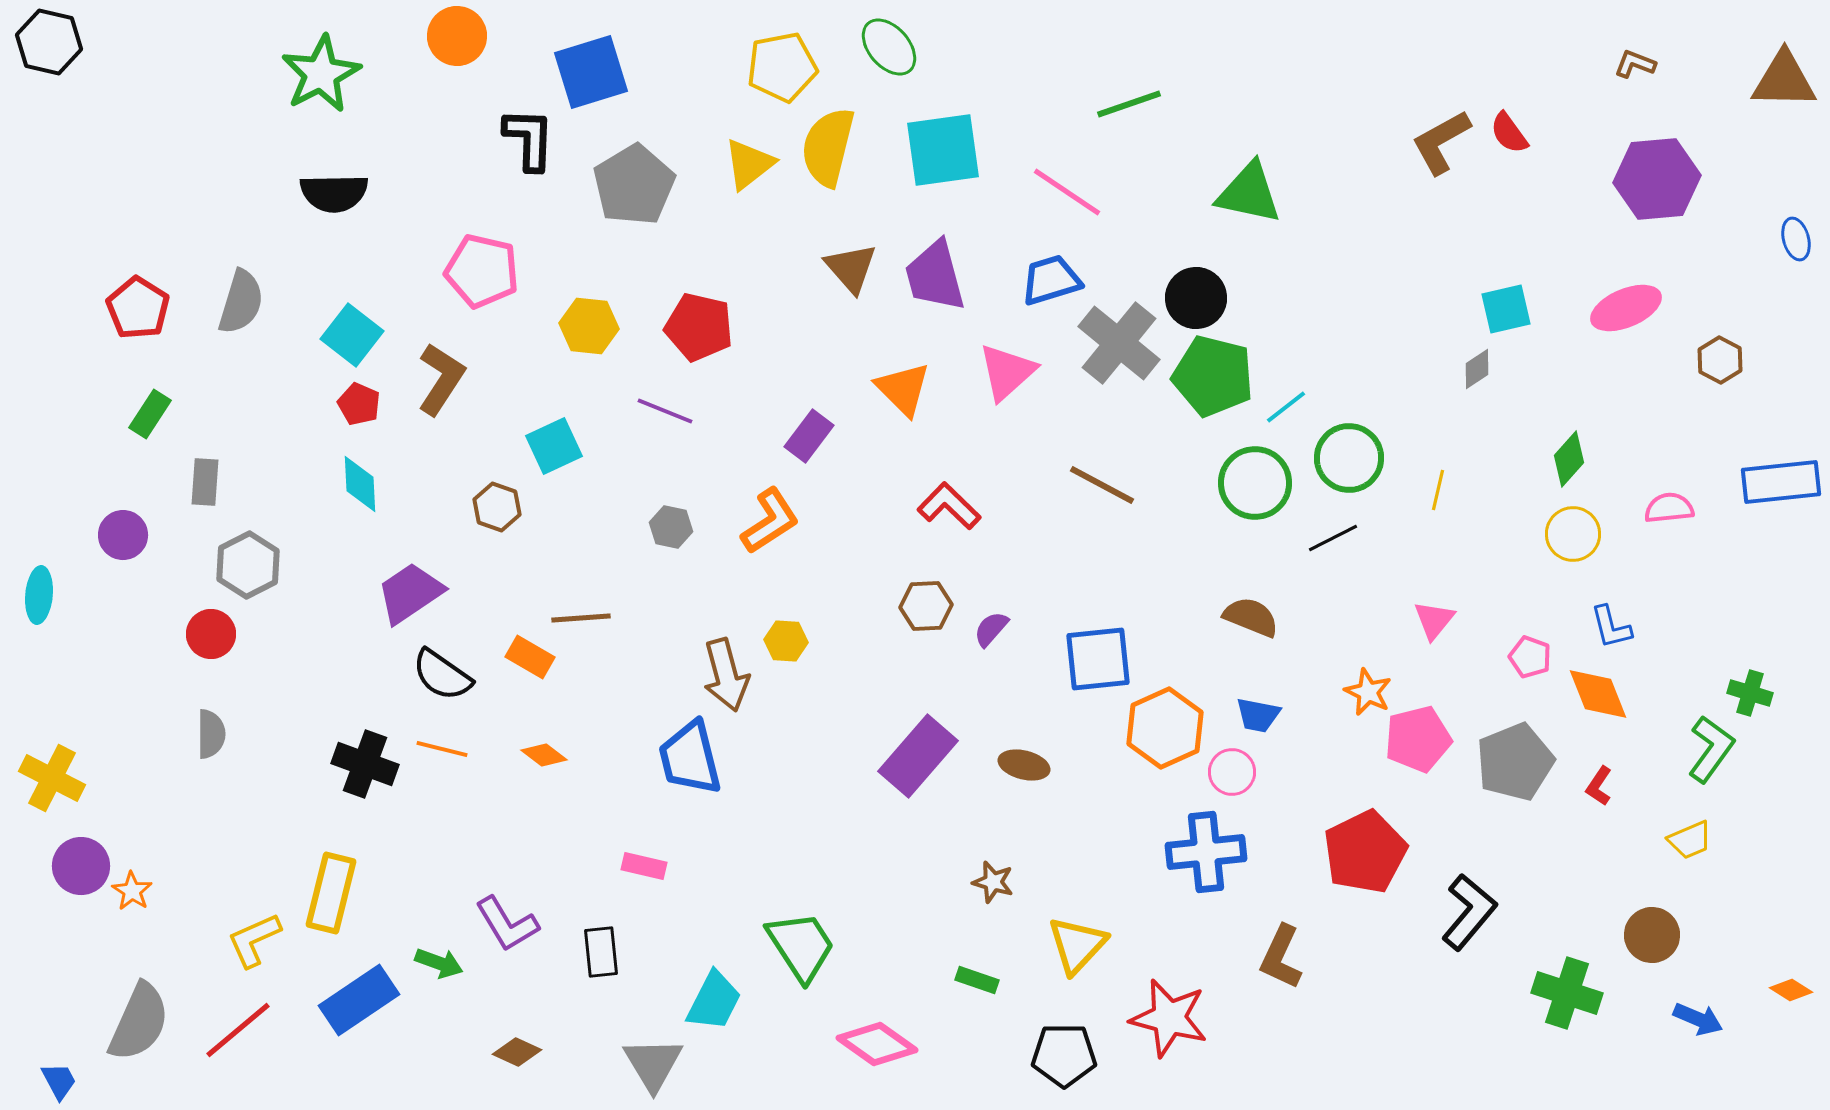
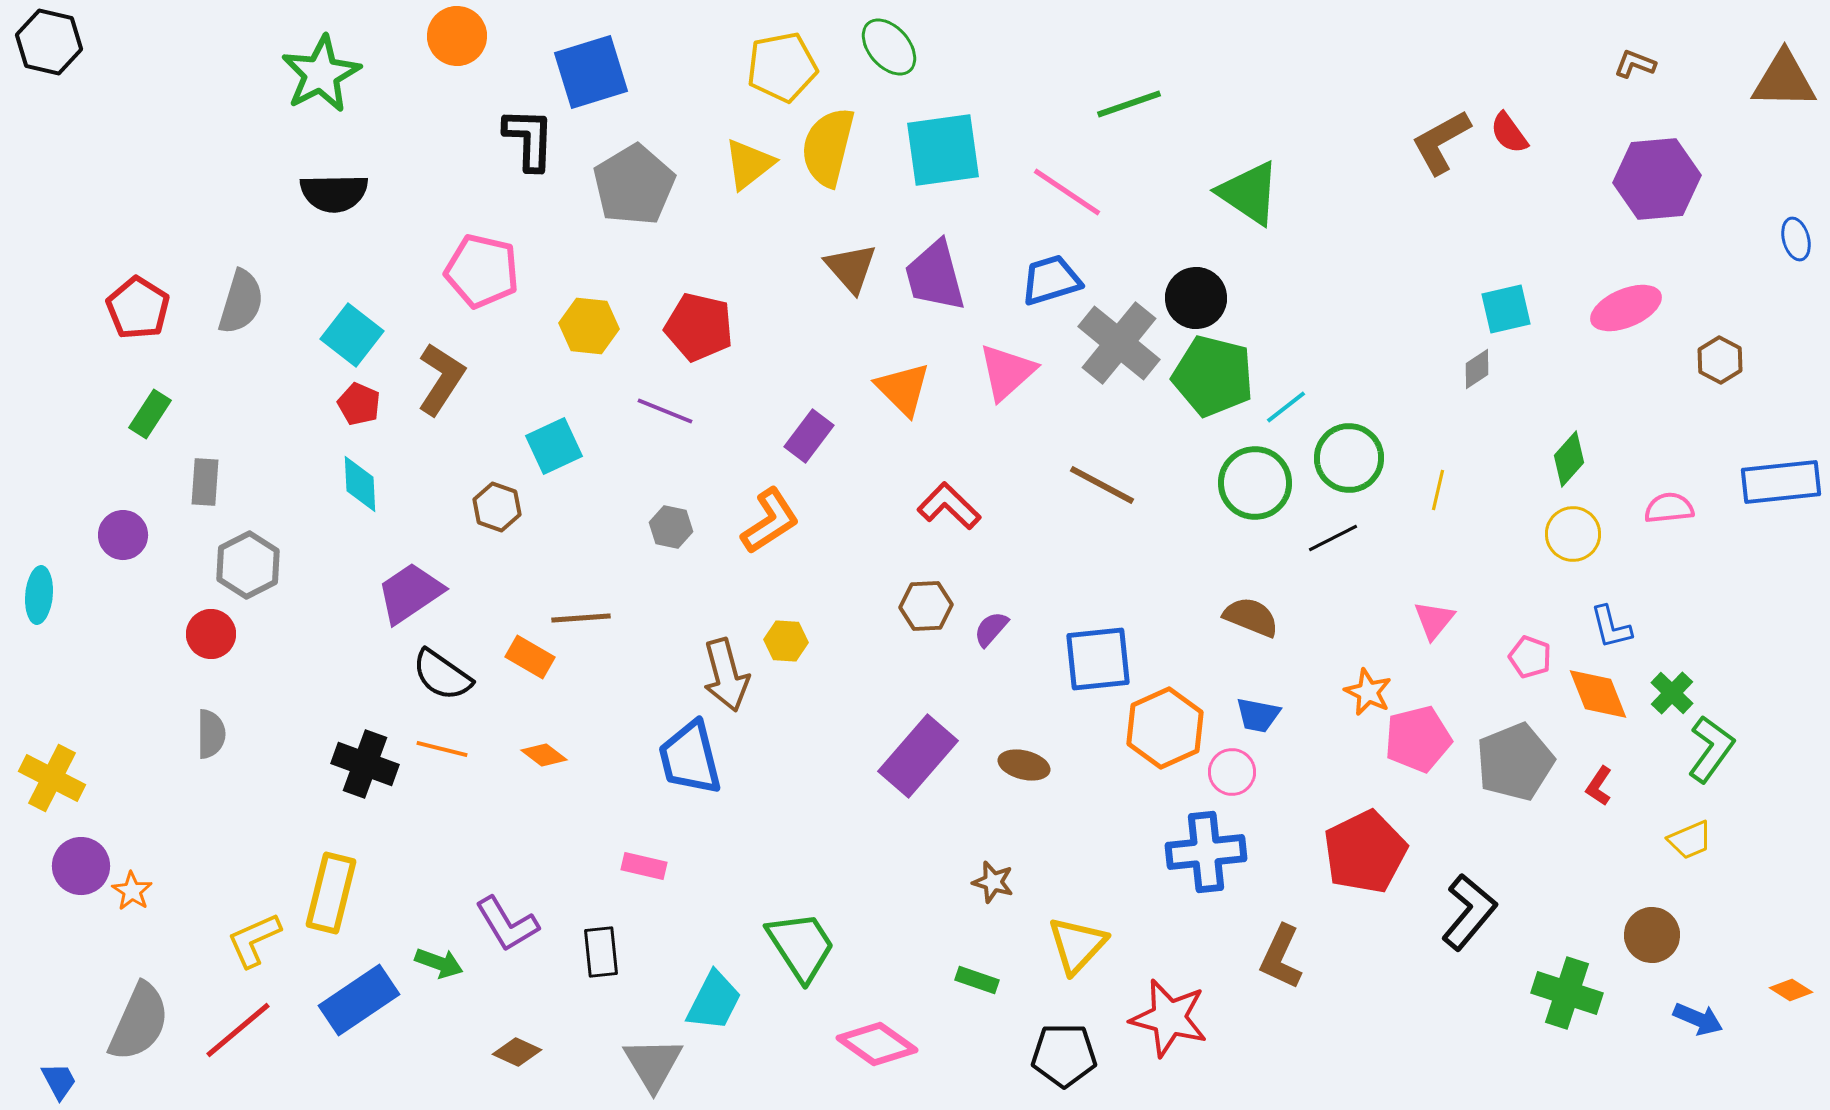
green triangle at (1249, 193): rotated 22 degrees clockwise
green cross at (1750, 693): moved 78 px left; rotated 27 degrees clockwise
